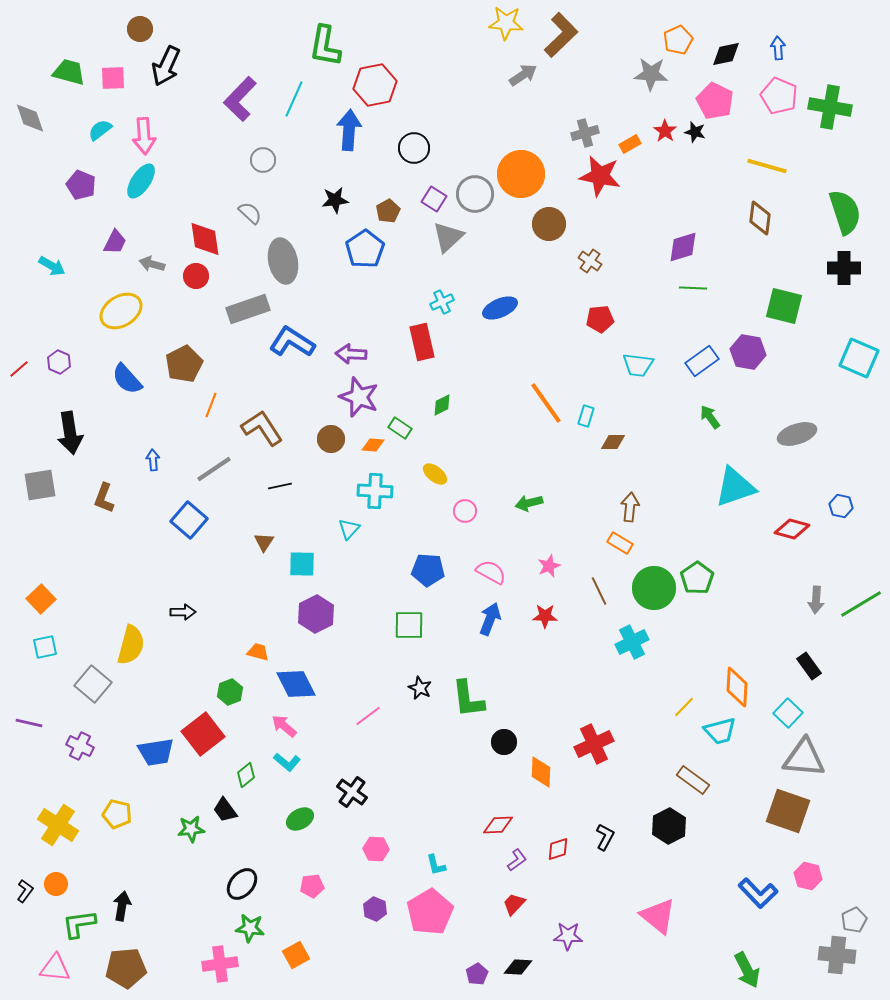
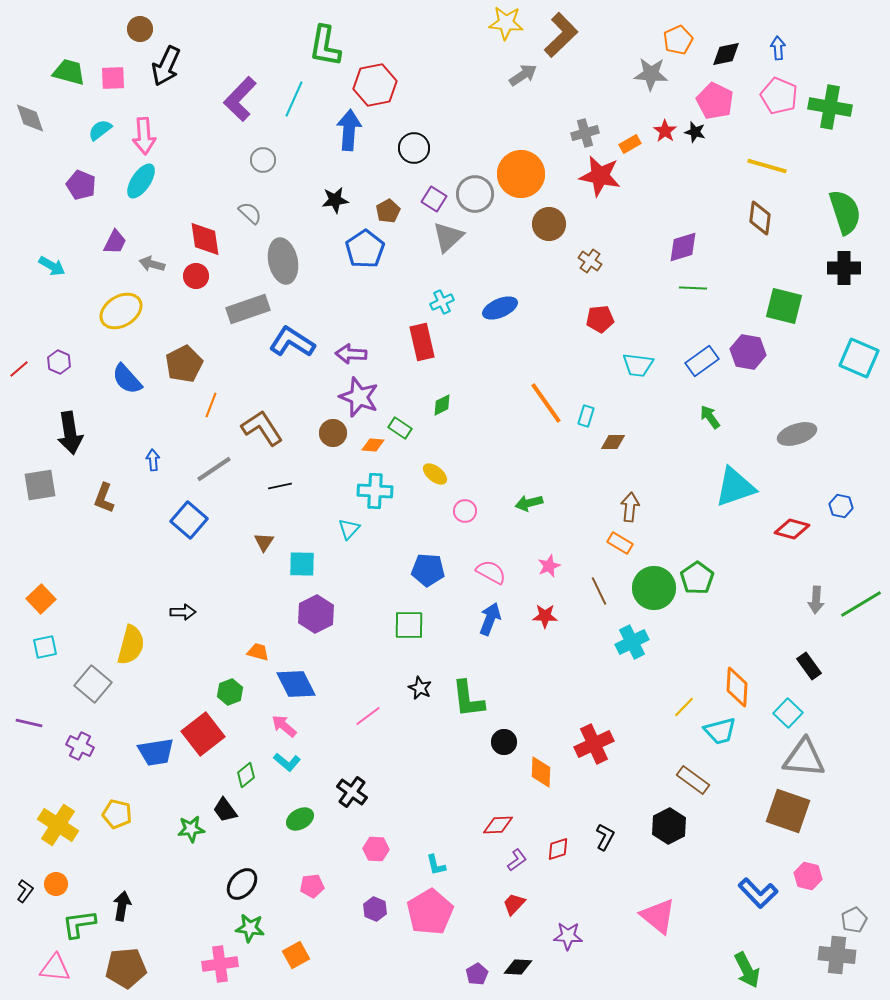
brown circle at (331, 439): moved 2 px right, 6 px up
